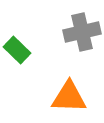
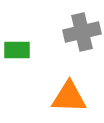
green rectangle: rotated 44 degrees counterclockwise
